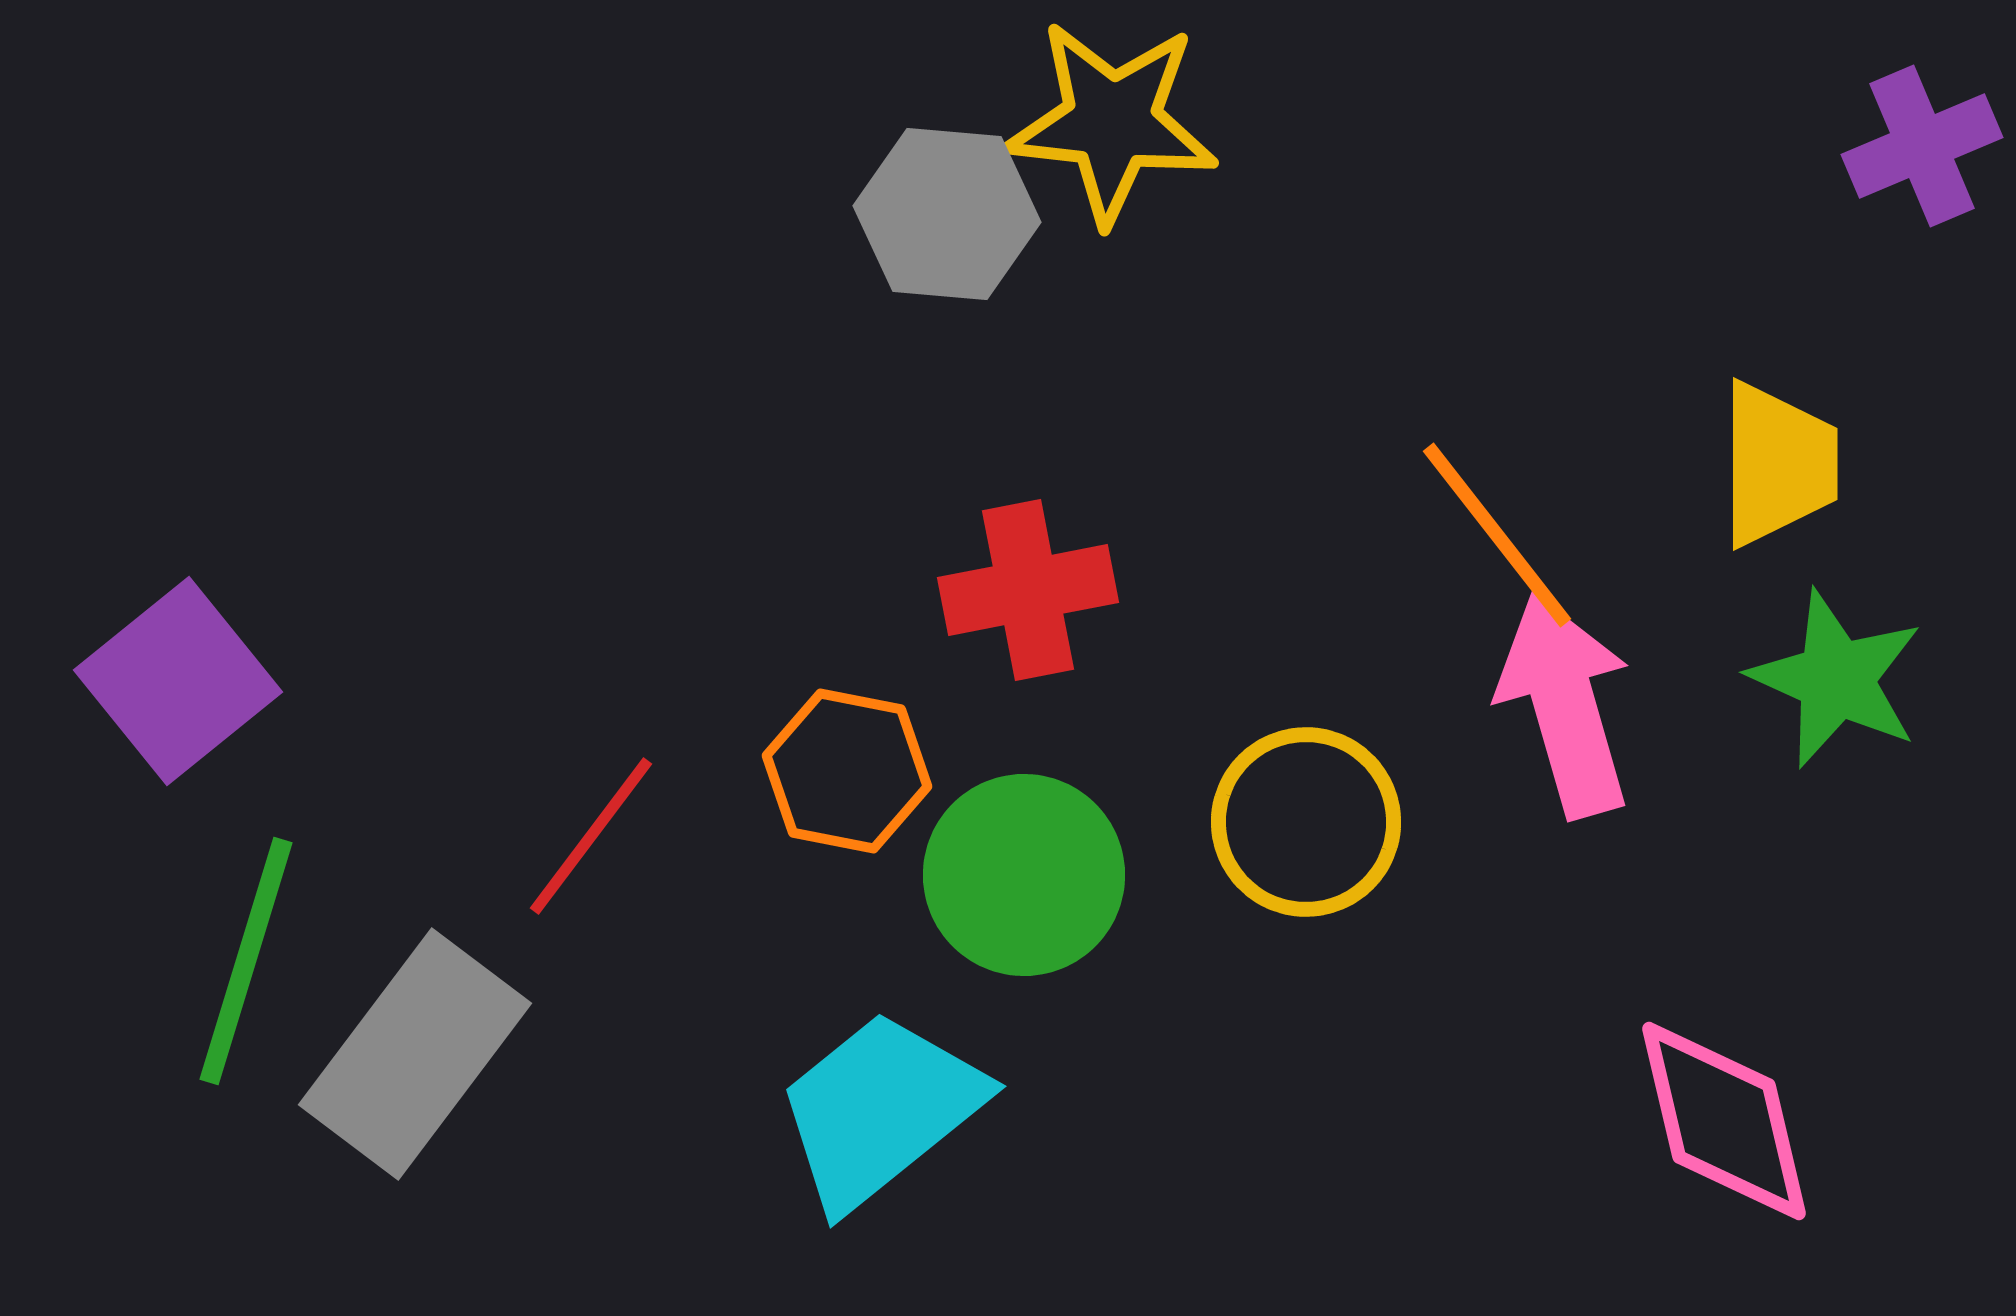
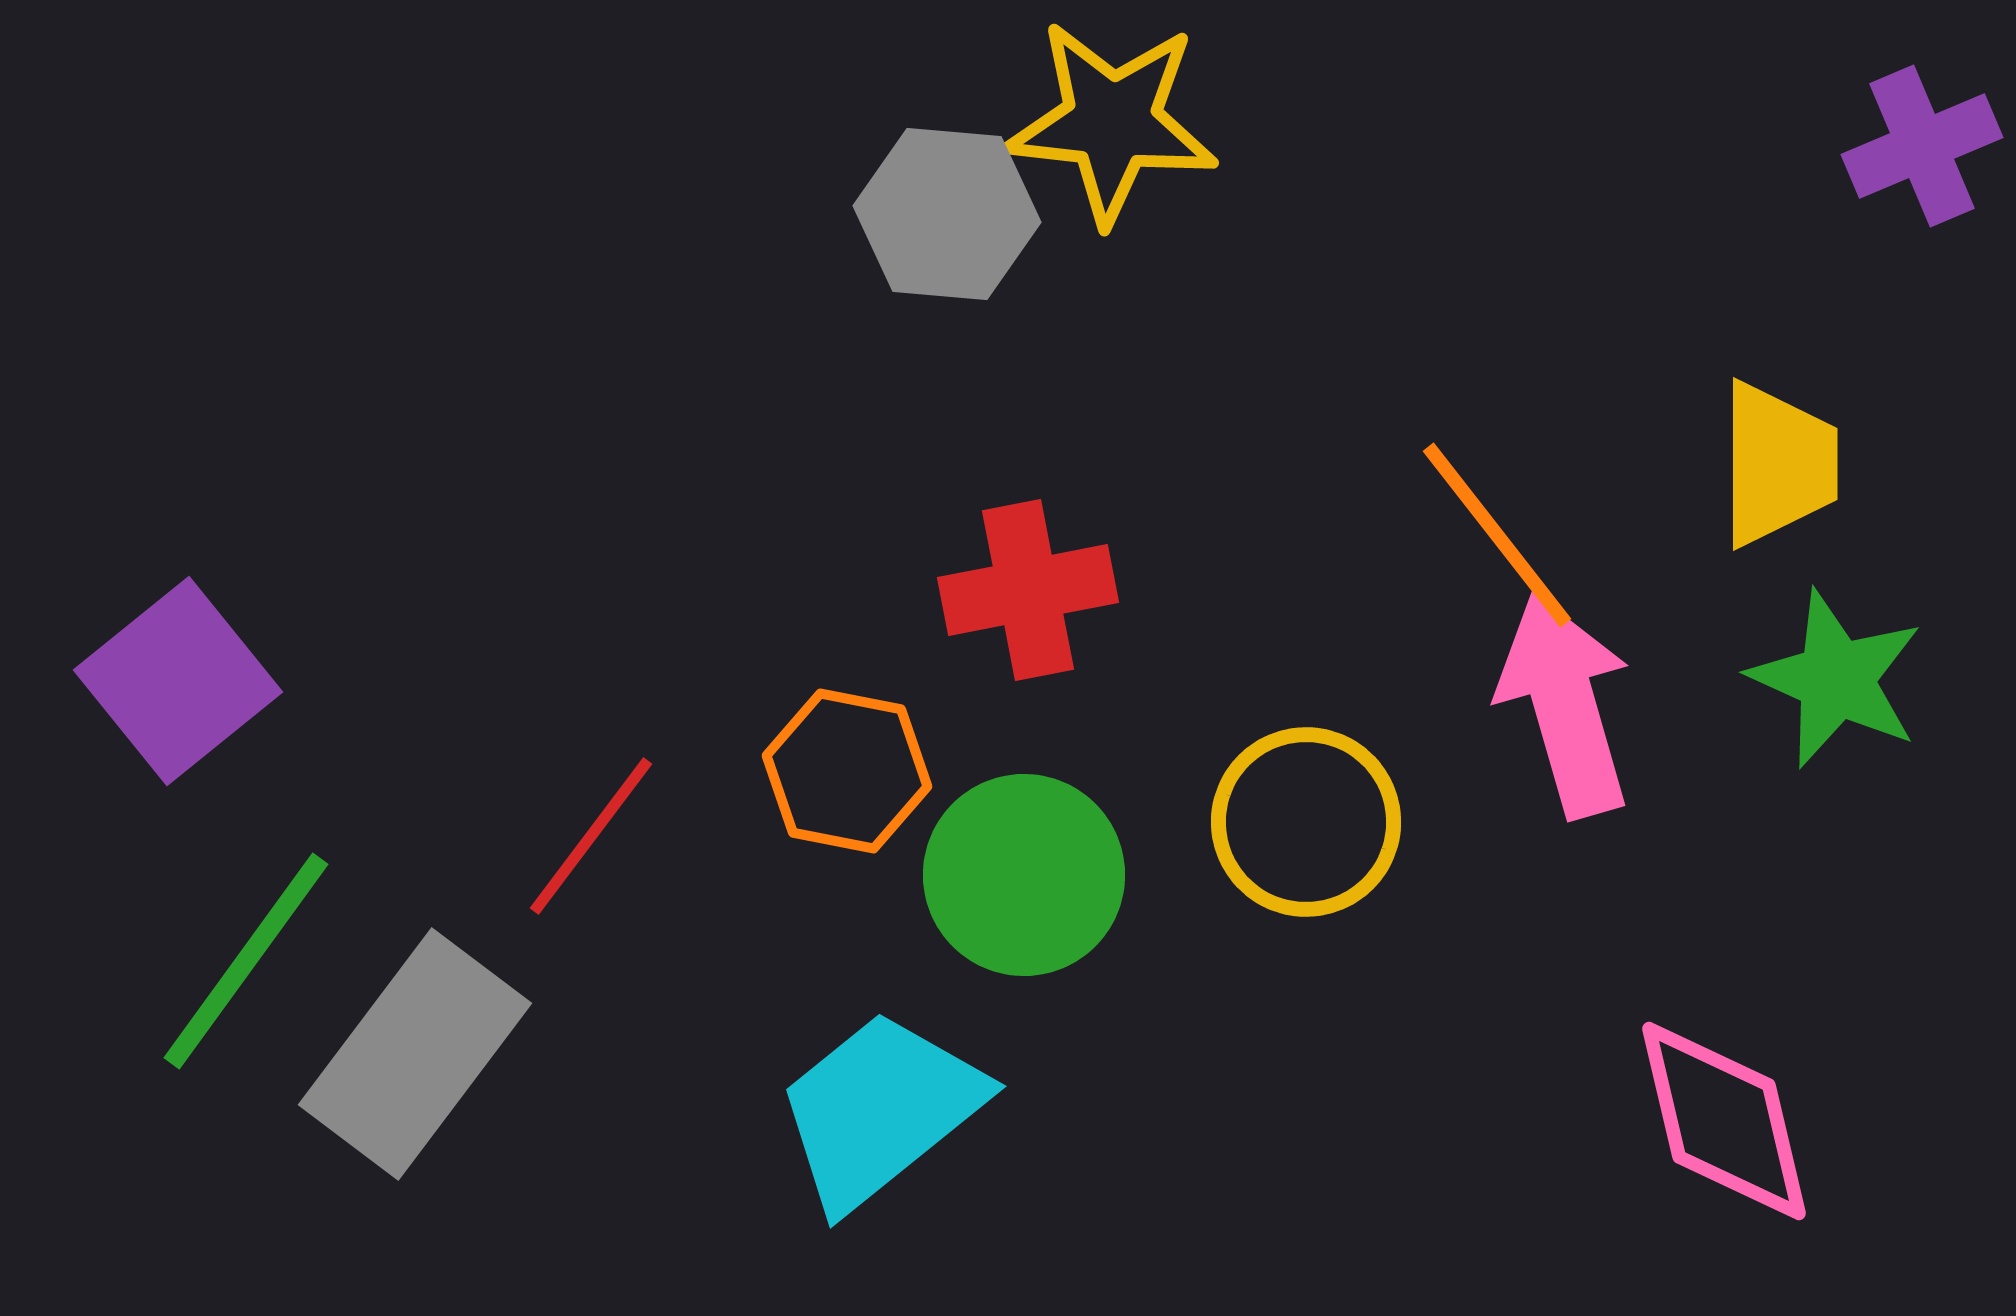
green line: rotated 19 degrees clockwise
